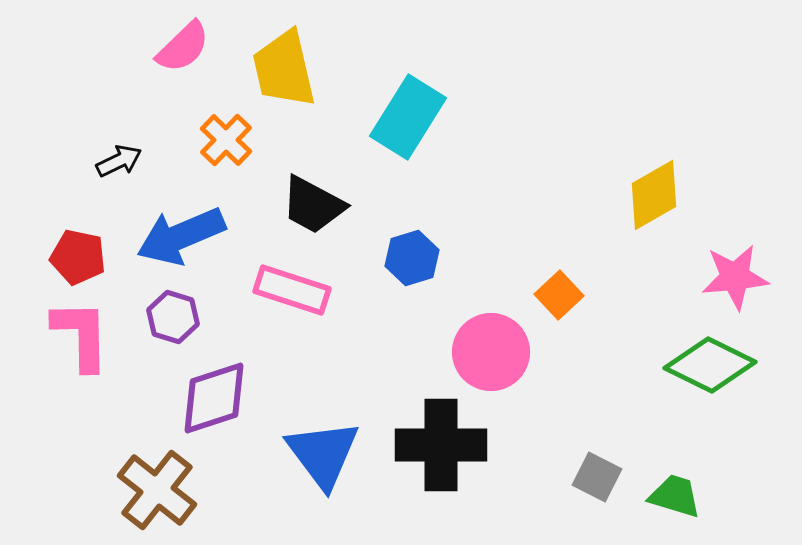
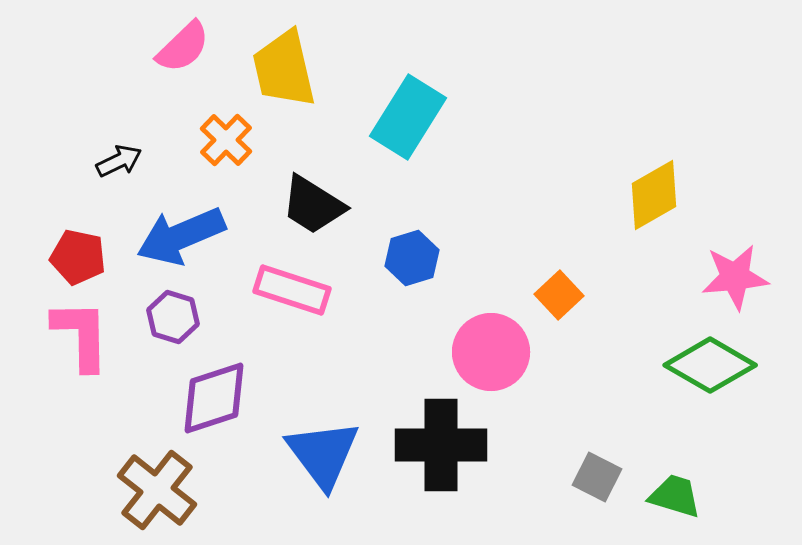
black trapezoid: rotated 4 degrees clockwise
green diamond: rotated 4 degrees clockwise
